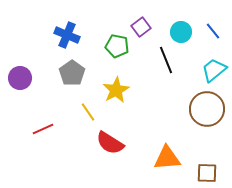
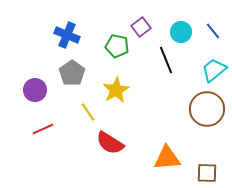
purple circle: moved 15 px right, 12 px down
